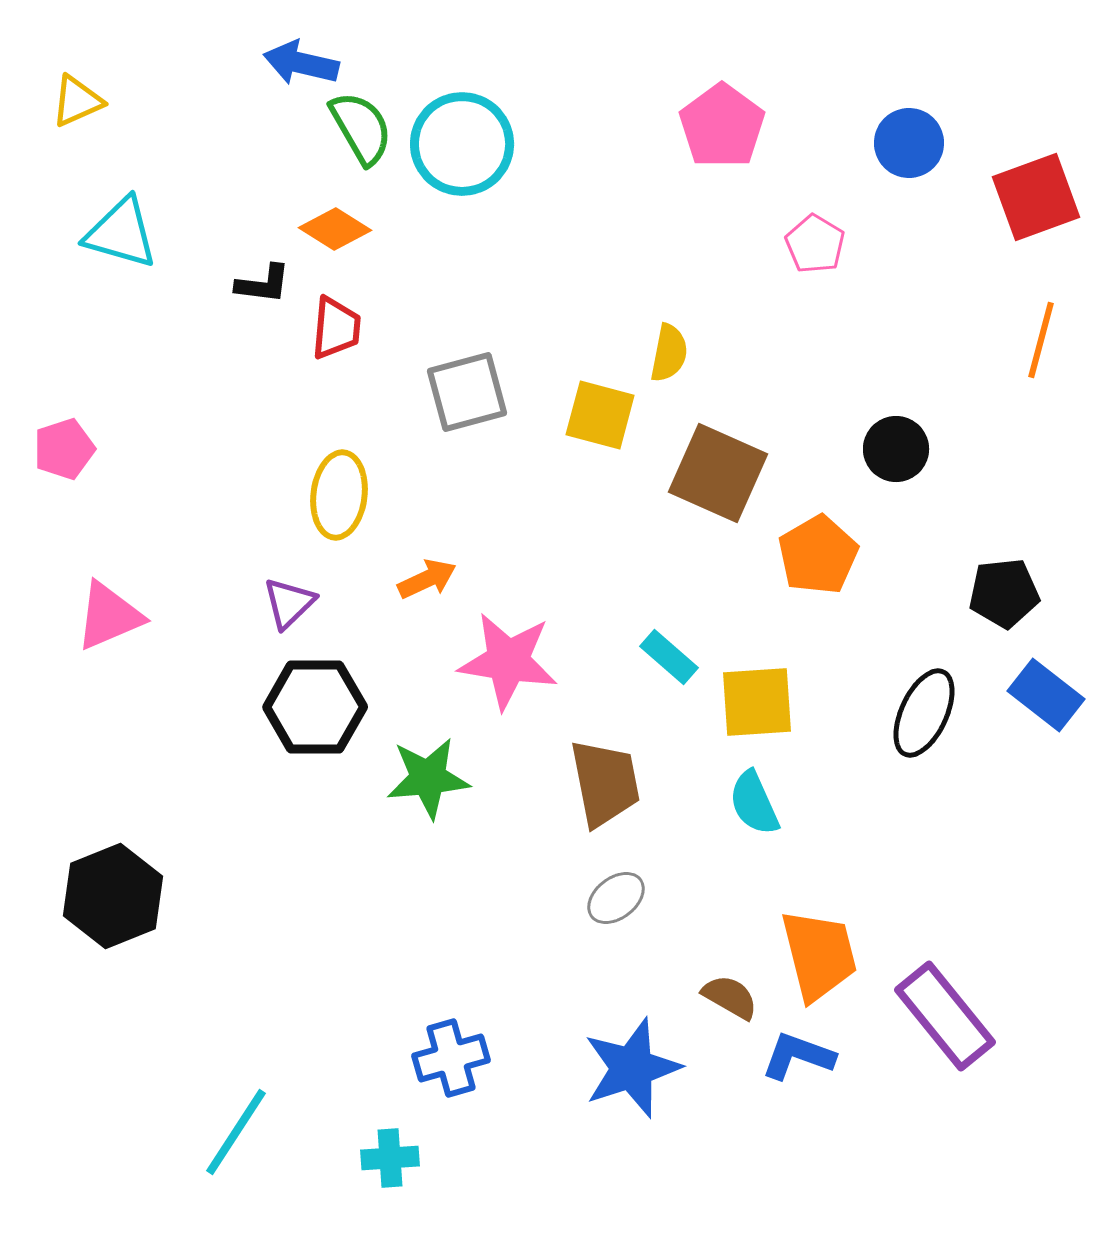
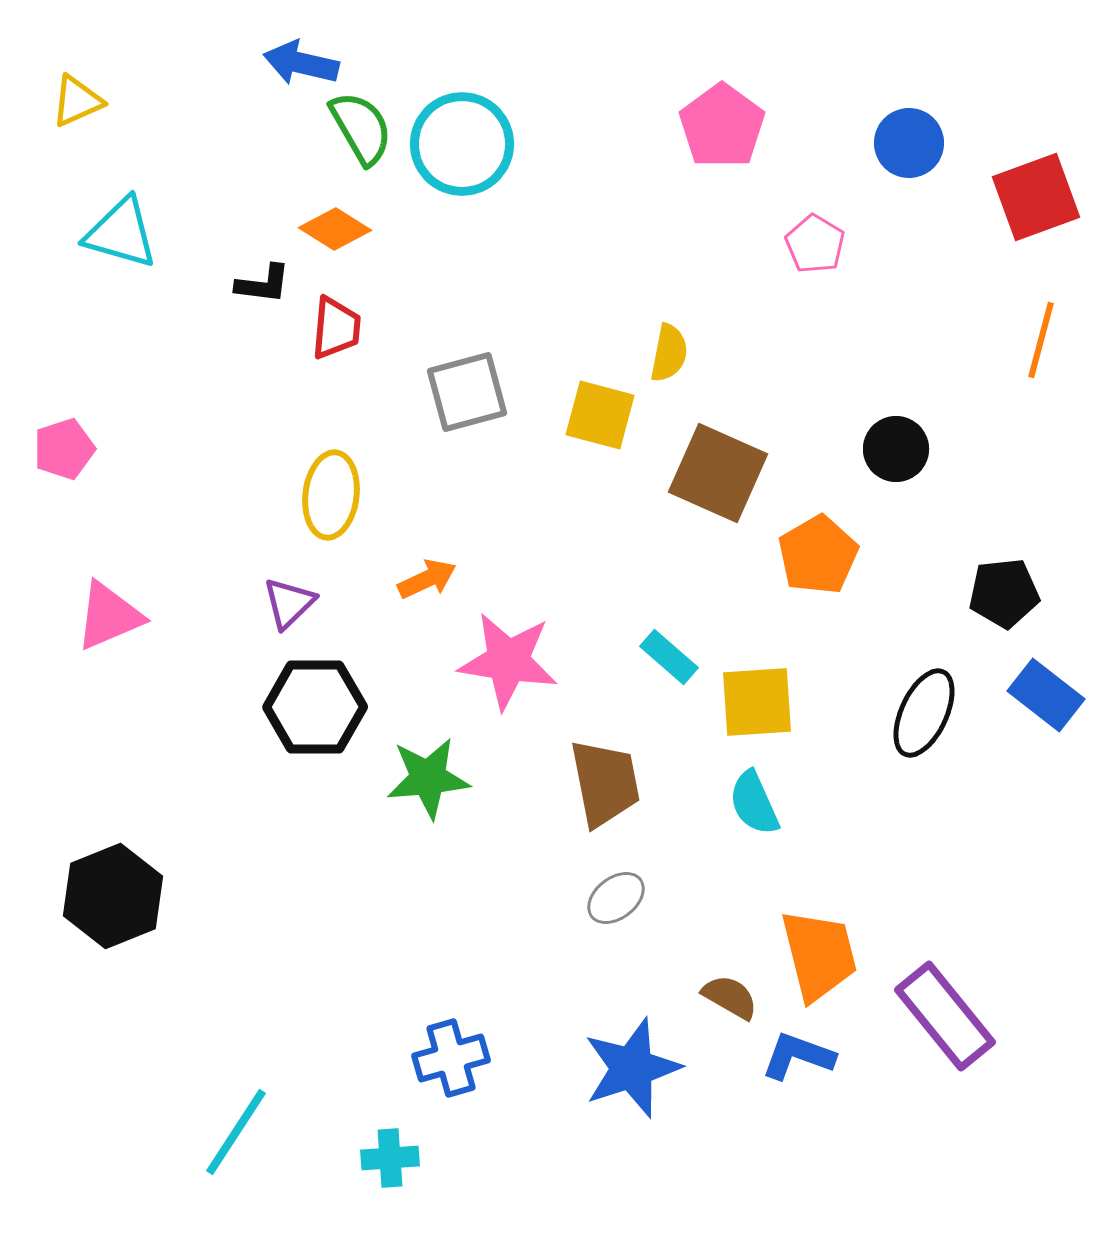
yellow ellipse at (339, 495): moved 8 px left
